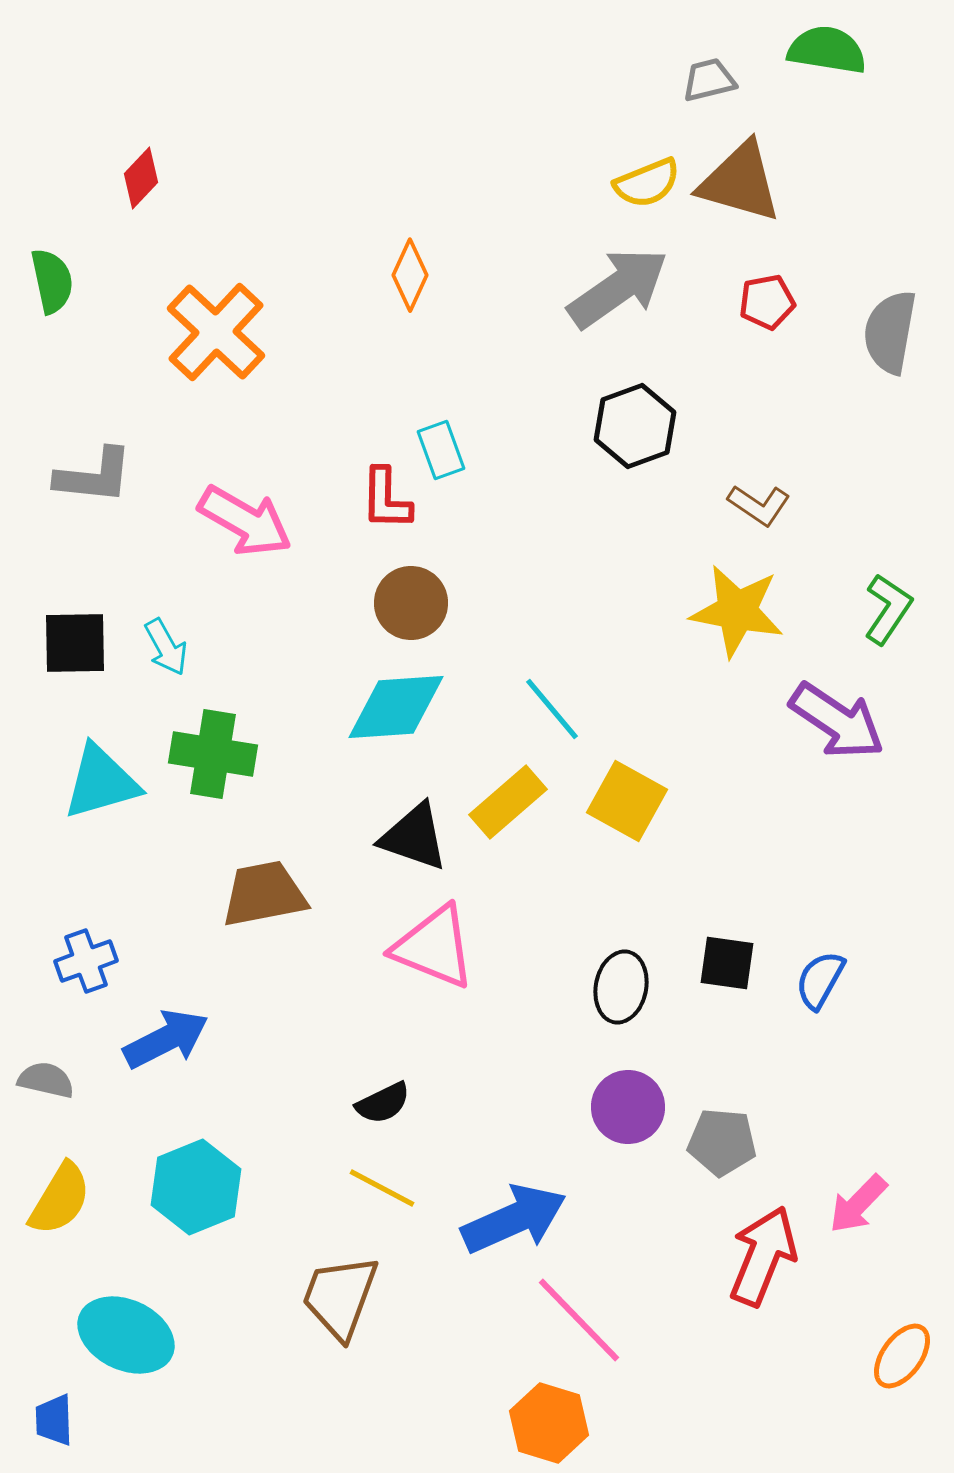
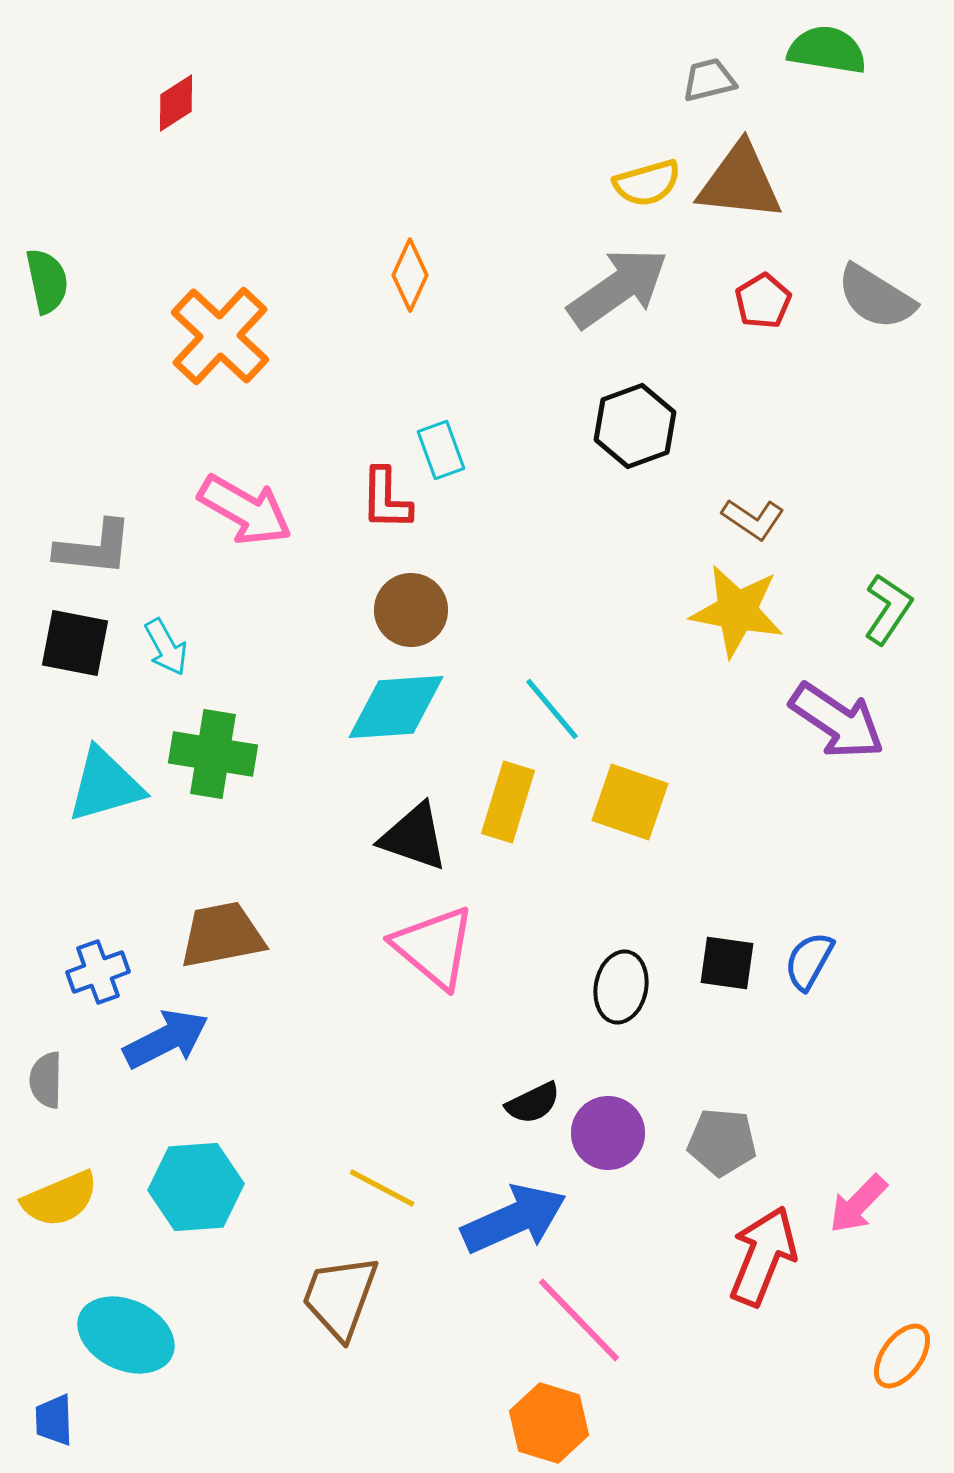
red diamond at (141, 178): moved 35 px right, 75 px up; rotated 14 degrees clockwise
brown triangle at (740, 182): rotated 10 degrees counterclockwise
yellow semicircle at (647, 183): rotated 6 degrees clockwise
green semicircle at (52, 281): moved 5 px left
red pentagon at (767, 302): moved 4 px left, 1 px up; rotated 20 degrees counterclockwise
orange cross at (216, 332): moved 4 px right, 4 px down
gray semicircle at (890, 332): moved 14 px left, 35 px up; rotated 68 degrees counterclockwise
gray L-shape at (94, 476): moved 72 px down
brown L-shape at (759, 505): moved 6 px left, 14 px down
pink arrow at (245, 521): moved 11 px up
brown circle at (411, 603): moved 7 px down
black square at (75, 643): rotated 12 degrees clockwise
cyan triangle at (101, 782): moved 4 px right, 3 px down
yellow square at (627, 801): moved 3 px right, 1 px down; rotated 10 degrees counterclockwise
yellow rectangle at (508, 802): rotated 32 degrees counterclockwise
brown trapezoid at (264, 894): moved 42 px left, 41 px down
pink triangle at (434, 947): rotated 18 degrees clockwise
blue cross at (86, 961): moved 12 px right, 11 px down
blue semicircle at (820, 980): moved 11 px left, 19 px up
gray semicircle at (46, 1080): rotated 102 degrees counterclockwise
black semicircle at (383, 1103): moved 150 px right
purple circle at (628, 1107): moved 20 px left, 26 px down
cyan hexagon at (196, 1187): rotated 18 degrees clockwise
yellow semicircle at (60, 1199): rotated 36 degrees clockwise
